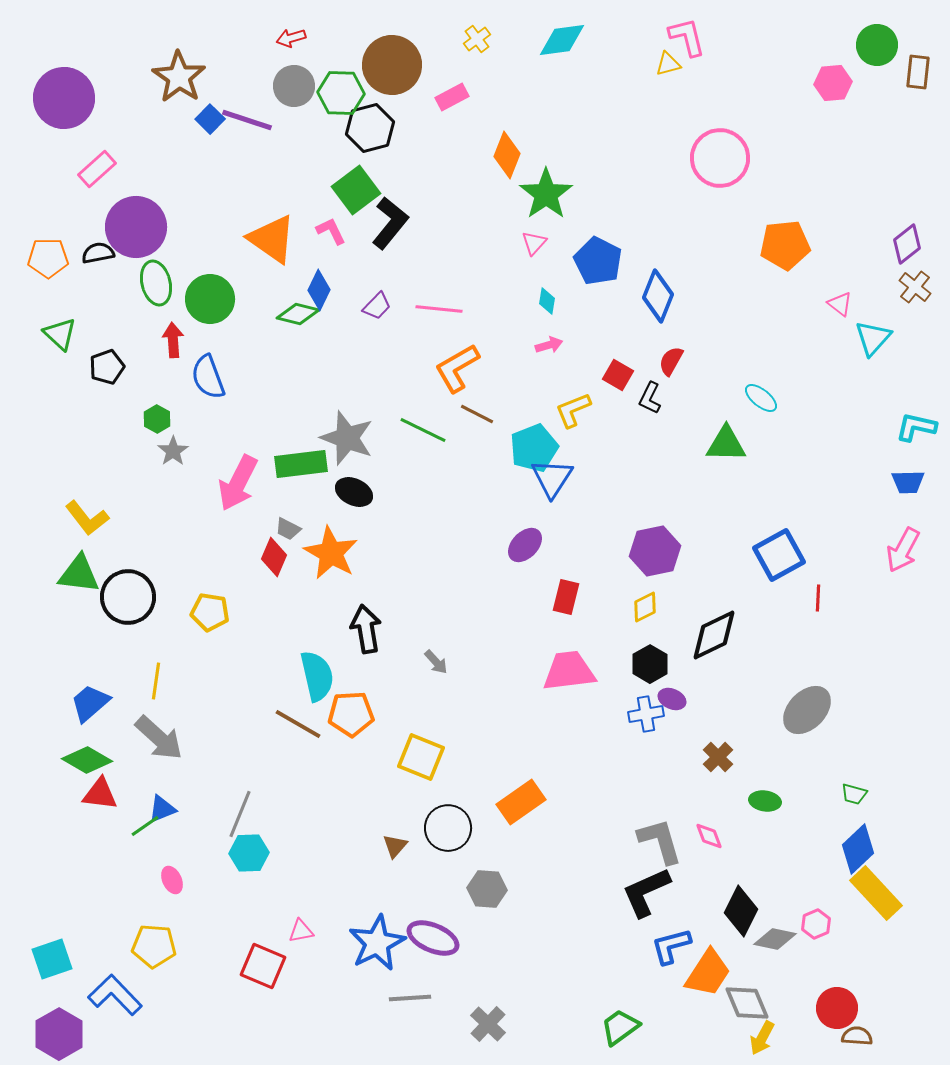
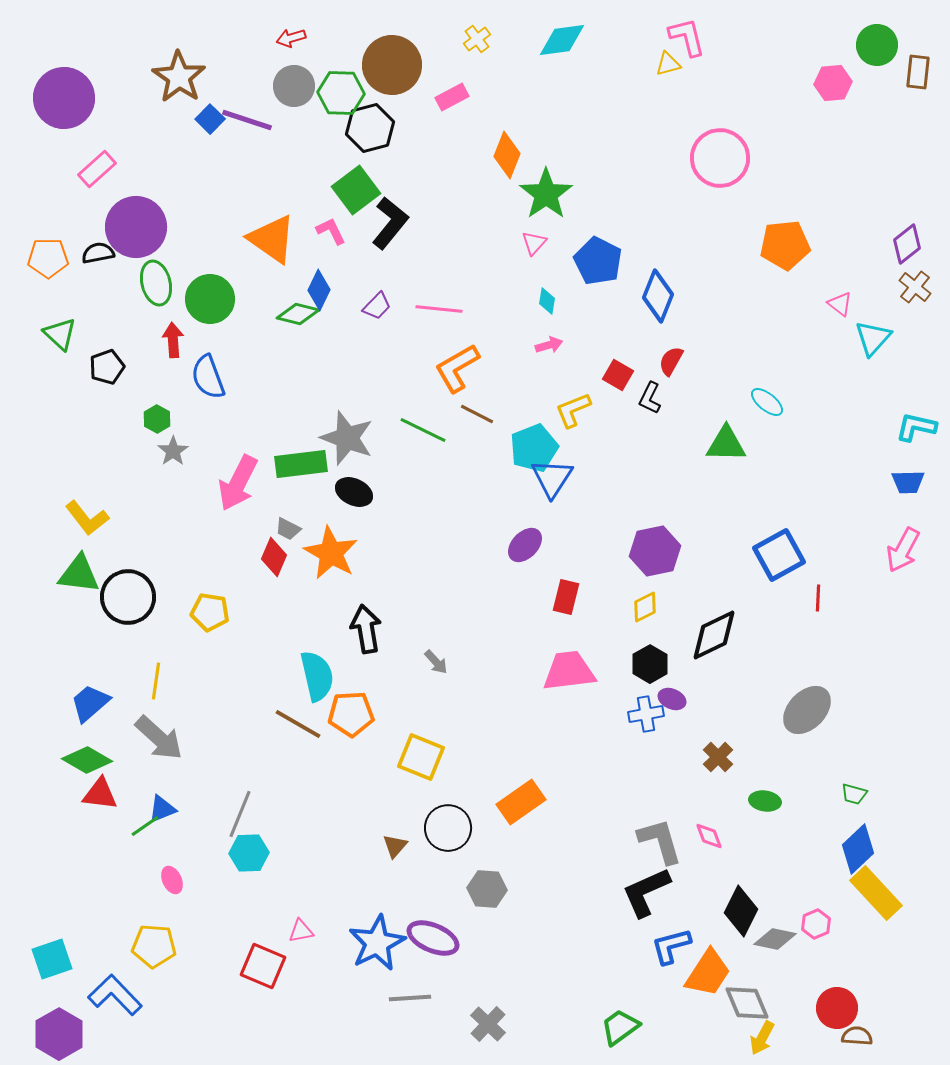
cyan ellipse at (761, 398): moved 6 px right, 4 px down
